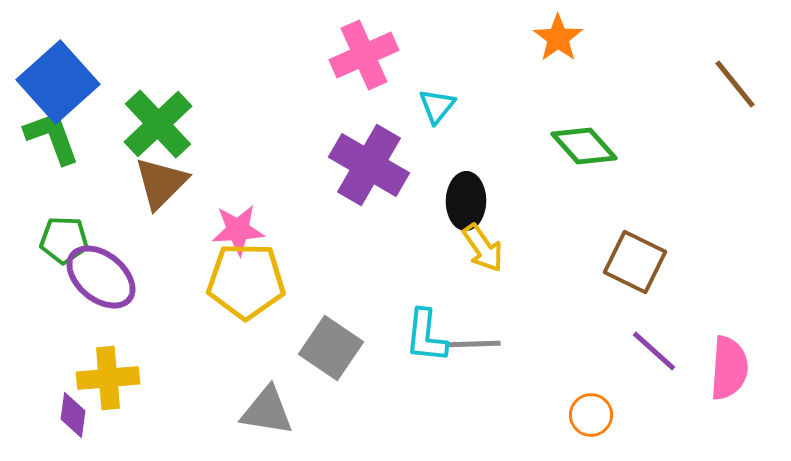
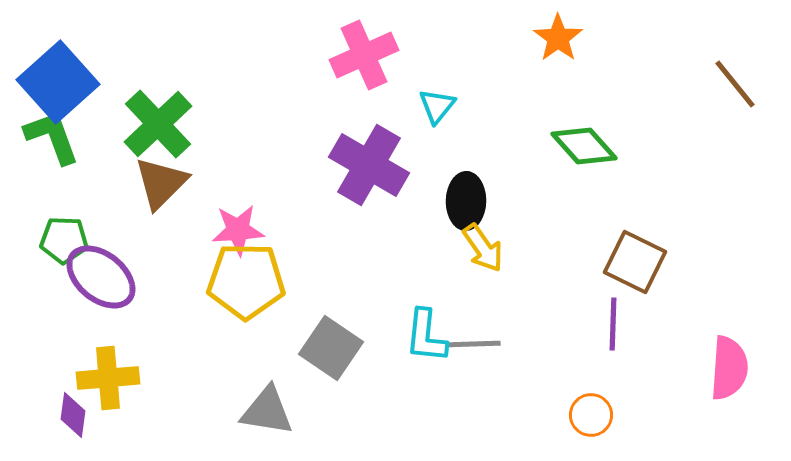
purple line: moved 41 px left, 27 px up; rotated 50 degrees clockwise
